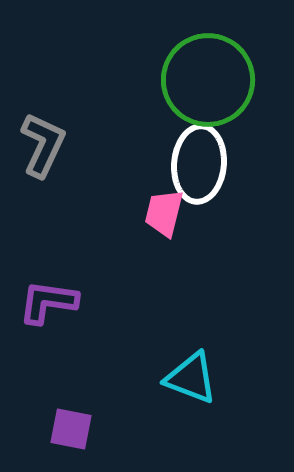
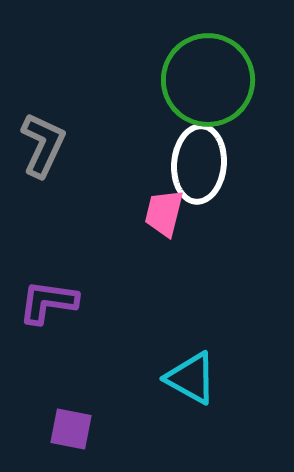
cyan triangle: rotated 8 degrees clockwise
